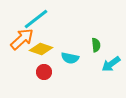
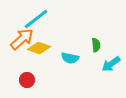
yellow diamond: moved 2 px left, 1 px up
red circle: moved 17 px left, 8 px down
